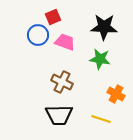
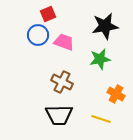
red square: moved 5 px left, 3 px up
black star: moved 1 px right, 1 px up; rotated 12 degrees counterclockwise
pink trapezoid: moved 1 px left
green star: rotated 20 degrees counterclockwise
